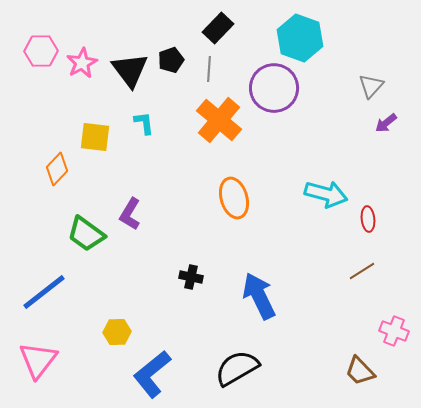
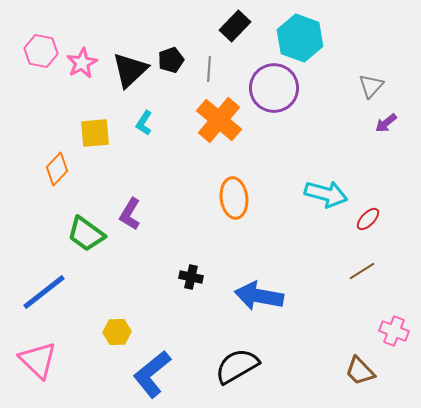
black rectangle: moved 17 px right, 2 px up
pink hexagon: rotated 12 degrees clockwise
black triangle: rotated 24 degrees clockwise
cyan L-shape: rotated 140 degrees counterclockwise
yellow square: moved 4 px up; rotated 12 degrees counterclockwise
orange ellipse: rotated 9 degrees clockwise
red ellipse: rotated 50 degrees clockwise
blue arrow: rotated 54 degrees counterclockwise
pink triangle: rotated 24 degrees counterclockwise
black semicircle: moved 2 px up
